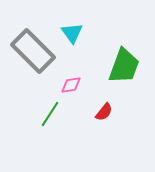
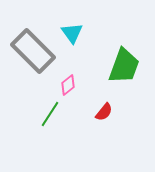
pink diamond: moved 3 px left; rotated 30 degrees counterclockwise
